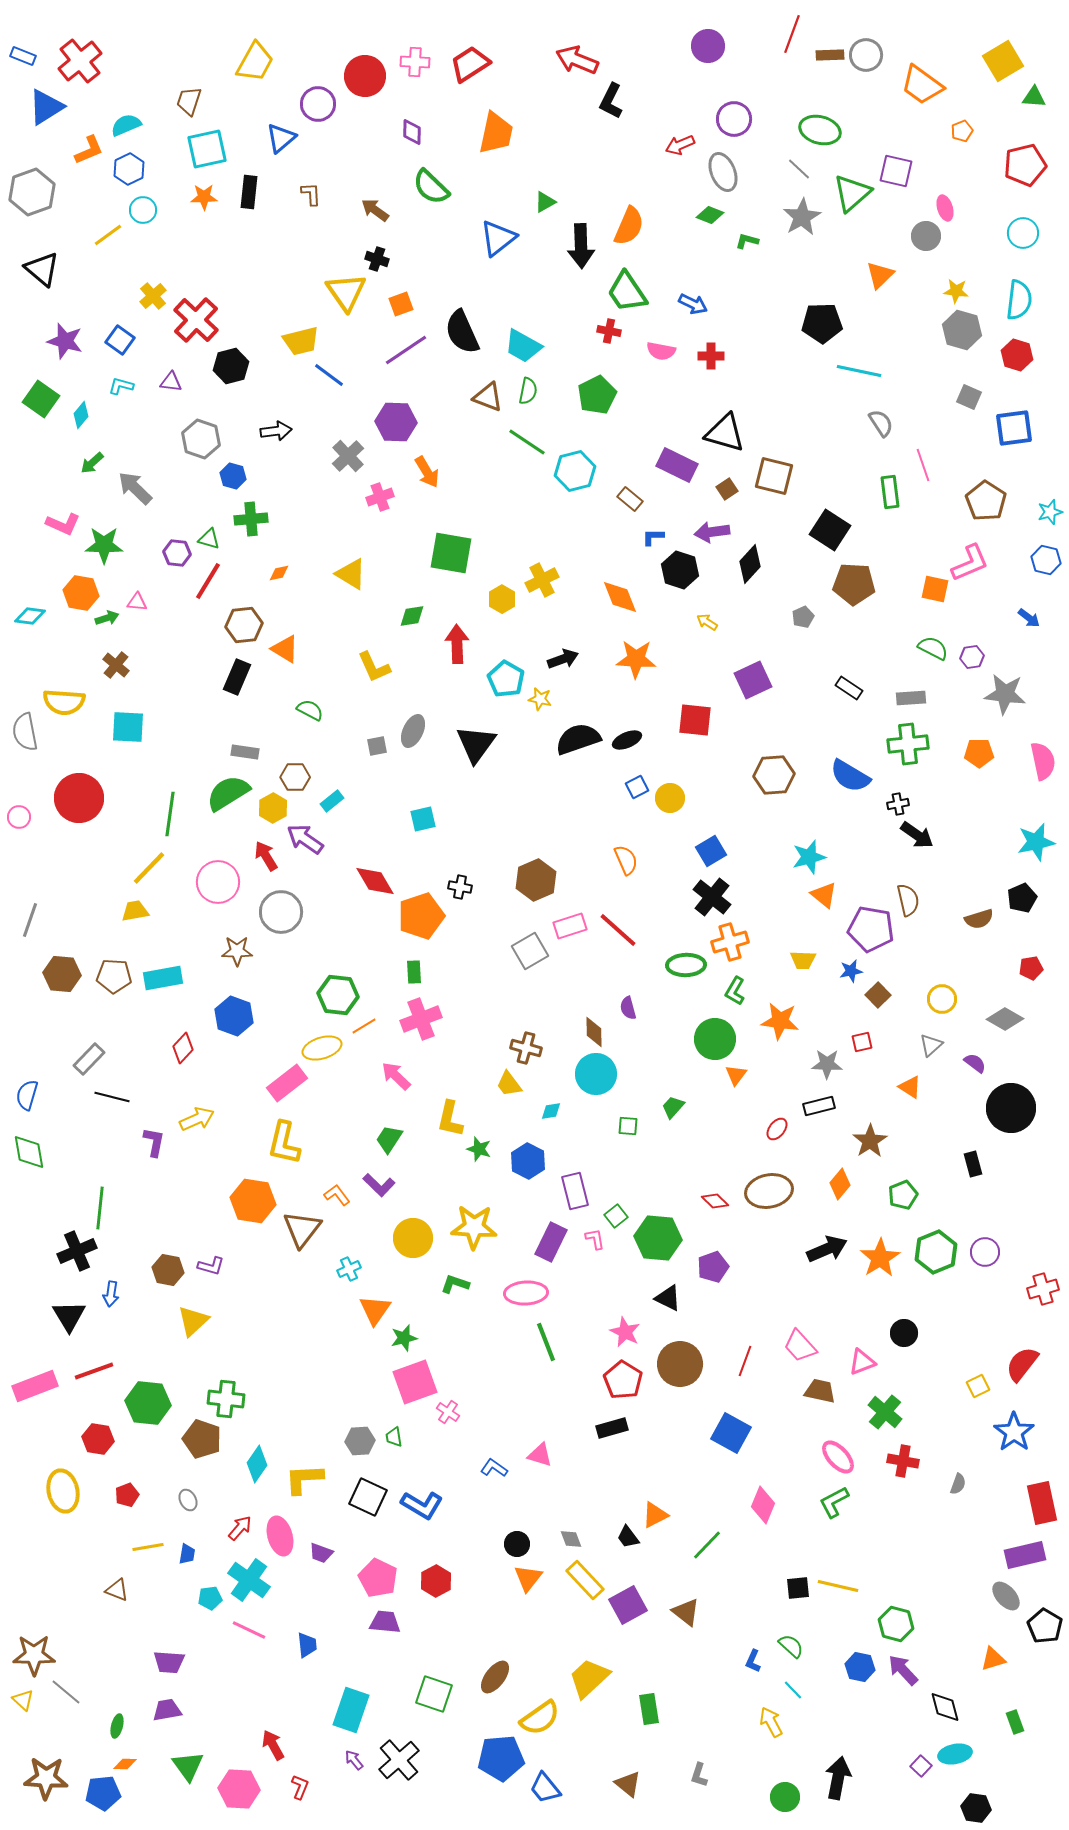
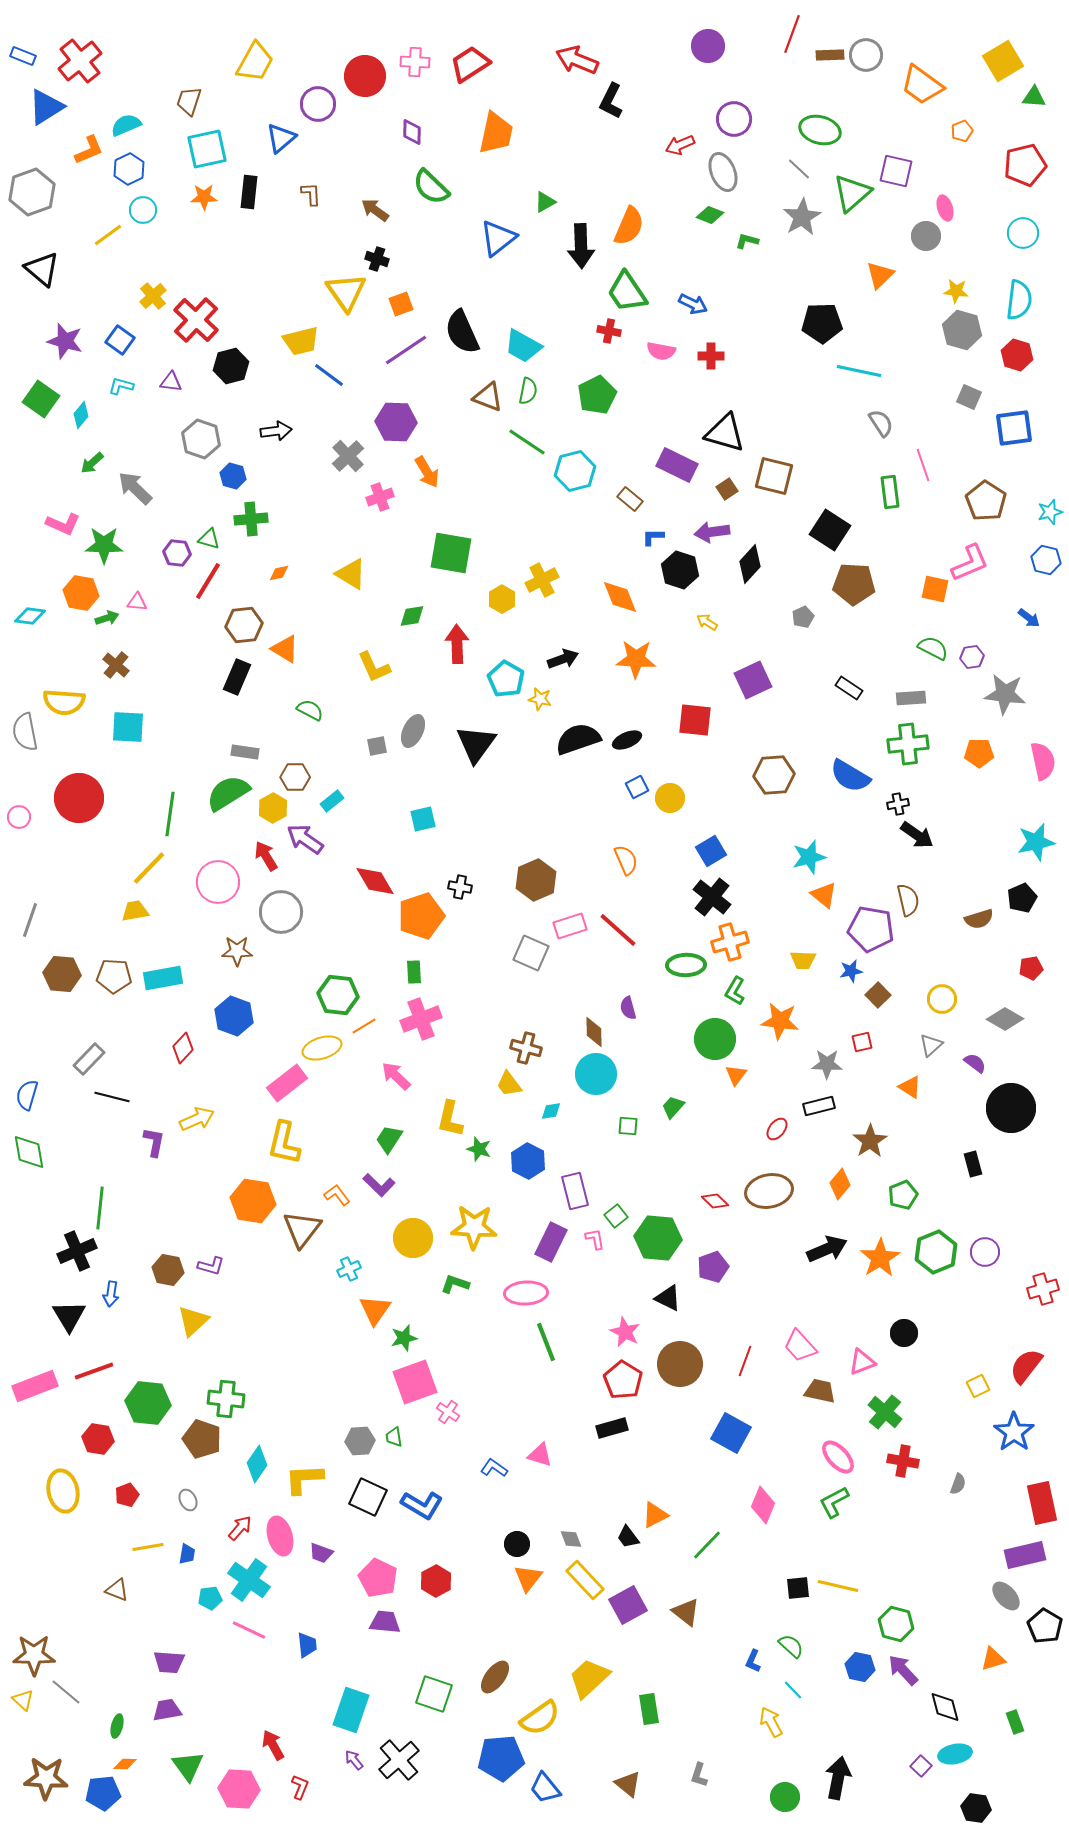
gray square at (530, 951): moved 1 px right, 2 px down; rotated 36 degrees counterclockwise
red semicircle at (1022, 1364): moved 4 px right, 2 px down
